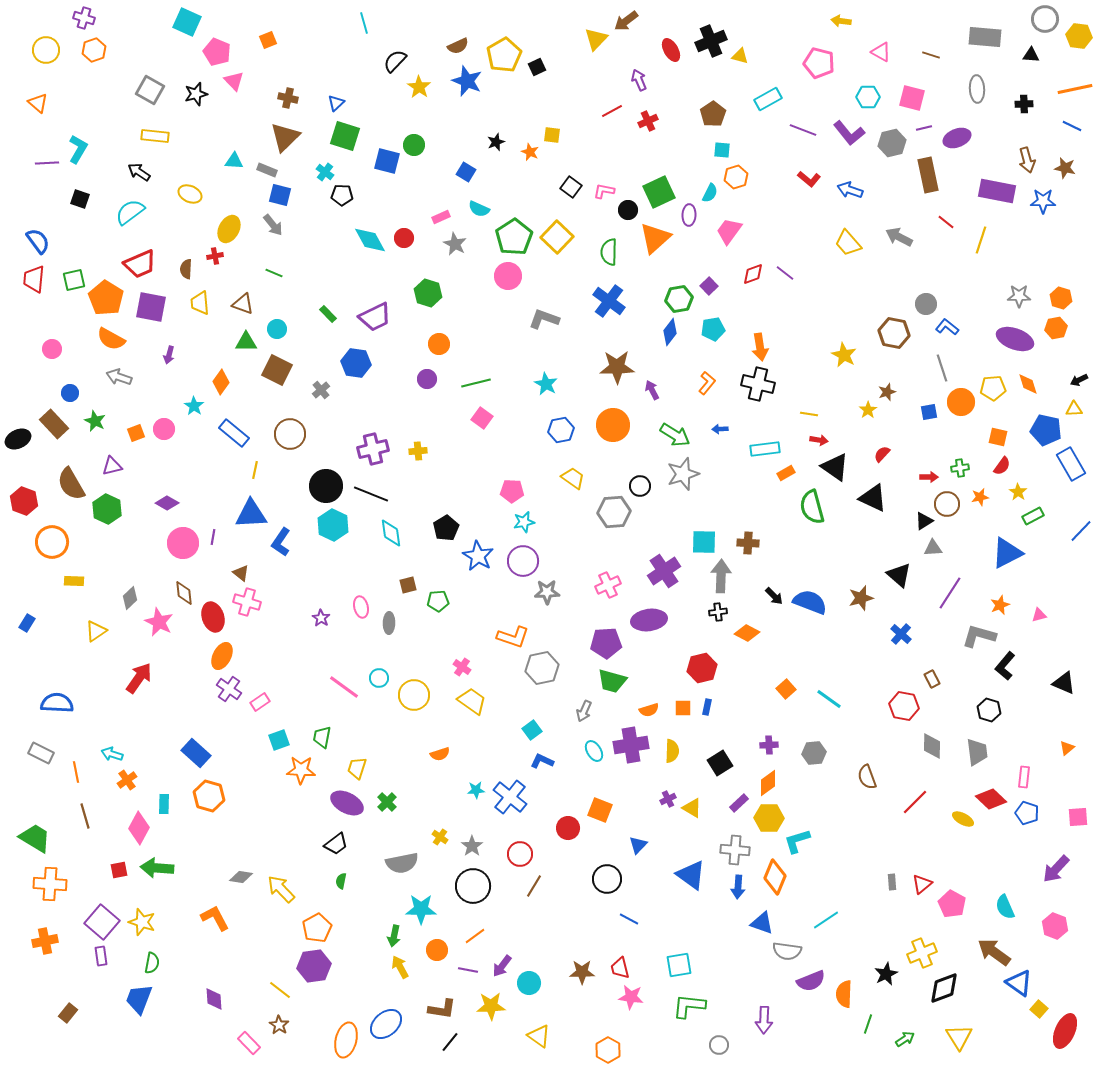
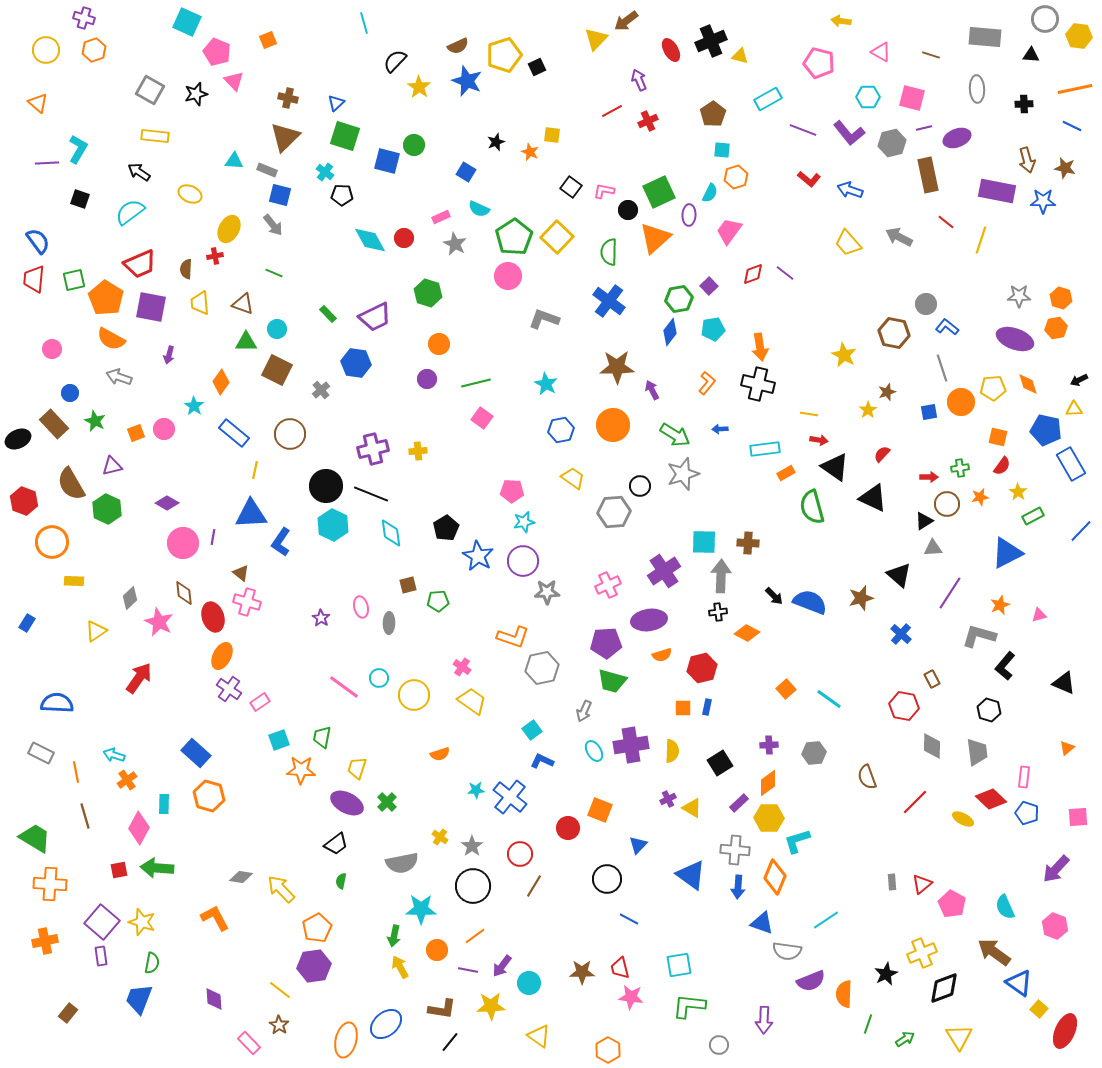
yellow pentagon at (504, 55): rotated 12 degrees clockwise
orange semicircle at (649, 710): moved 13 px right, 55 px up
cyan arrow at (112, 754): moved 2 px right, 1 px down
